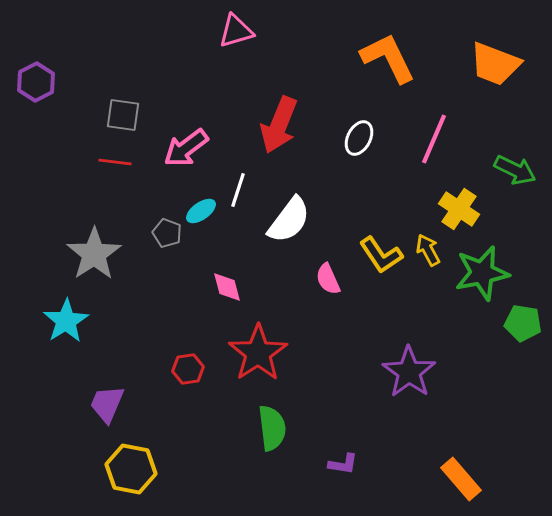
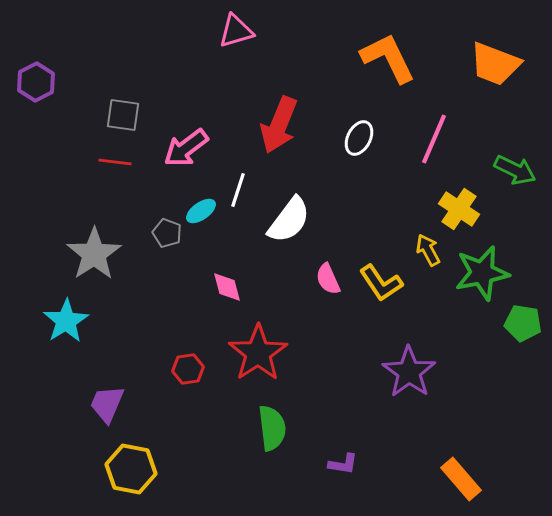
yellow L-shape: moved 28 px down
